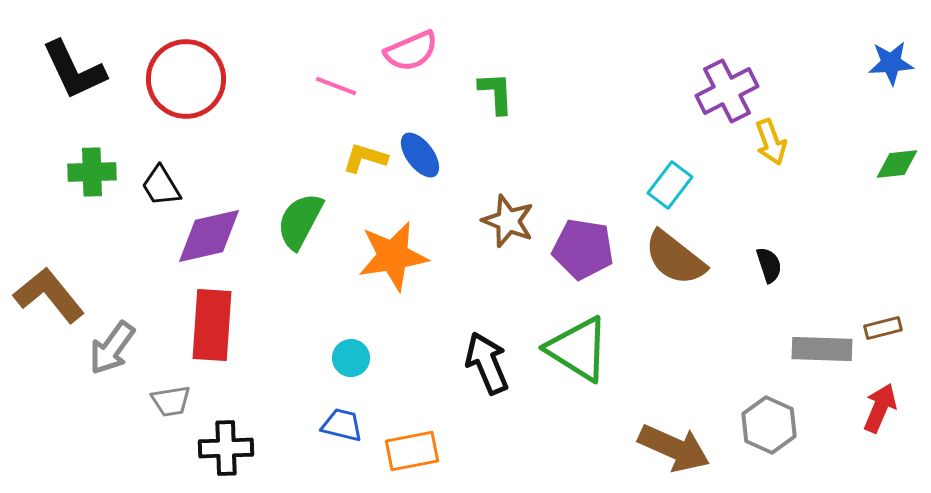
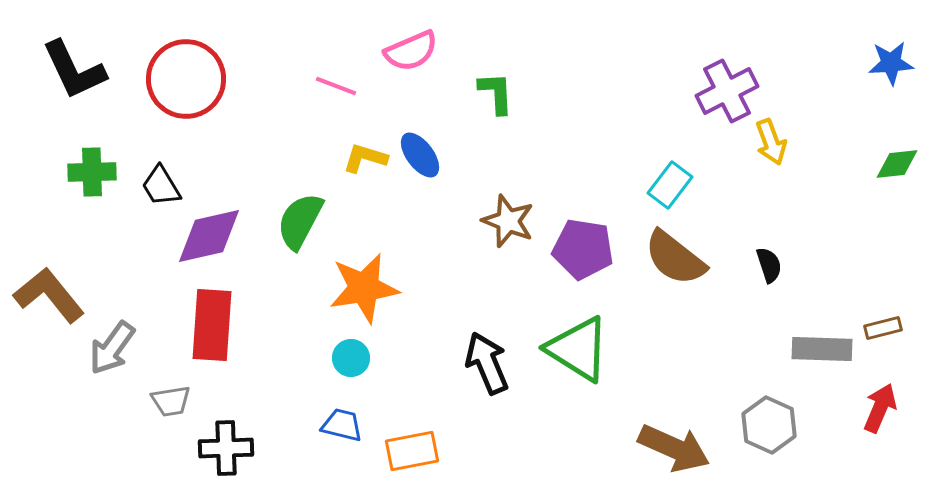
orange star: moved 29 px left, 32 px down
